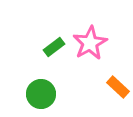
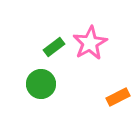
orange rectangle: moved 10 px down; rotated 70 degrees counterclockwise
green circle: moved 10 px up
